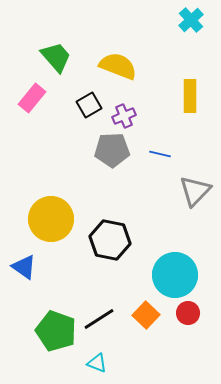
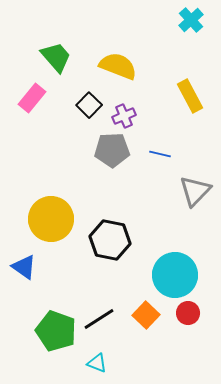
yellow rectangle: rotated 28 degrees counterclockwise
black square: rotated 15 degrees counterclockwise
